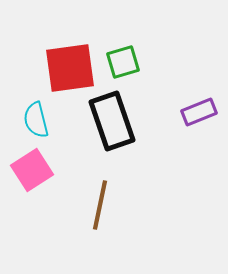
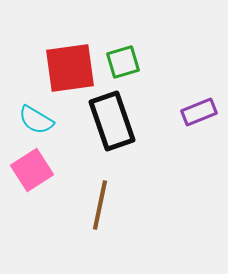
cyan semicircle: rotated 45 degrees counterclockwise
